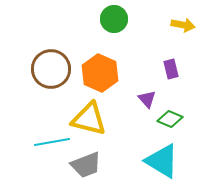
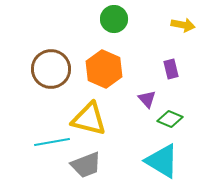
orange hexagon: moved 4 px right, 4 px up
